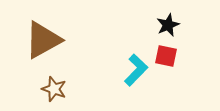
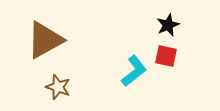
brown triangle: moved 2 px right
cyan L-shape: moved 2 px left, 1 px down; rotated 8 degrees clockwise
brown star: moved 4 px right, 2 px up
